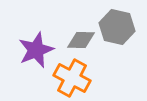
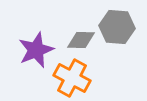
gray hexagon: rotated 8 degrees counterclockwise
